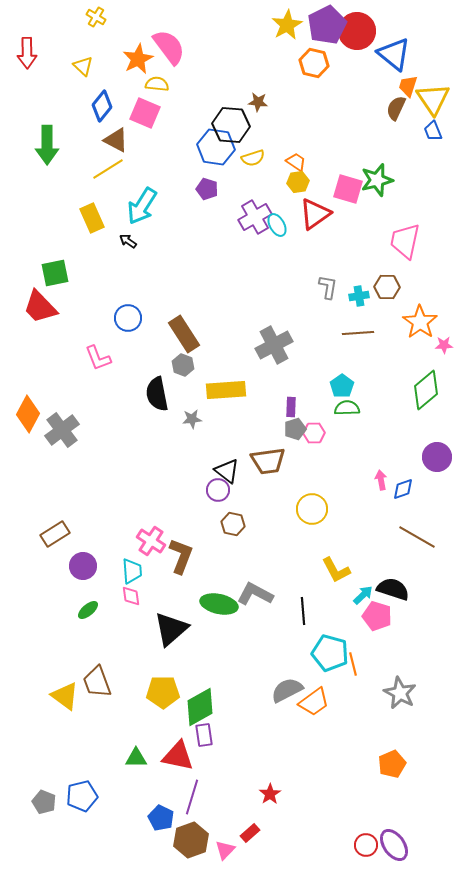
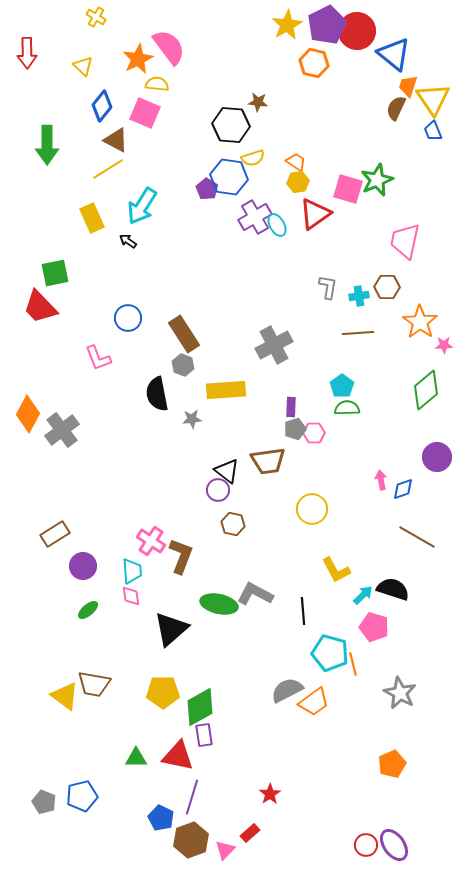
blue hexagon at (216, 147): moved 13 px right, 30 px down
green star at (377, 180): rotated 8 degrees counterclockwise
purple pentagon at (207, 189): rotated 15 degrees clockwise
pink pentagon at (377, 616): moved 3 px left, 11 px down
brown trapezoid at (97, 682): moved 3 px left, 2 px down; rotated 60 degrees counterclockwise
